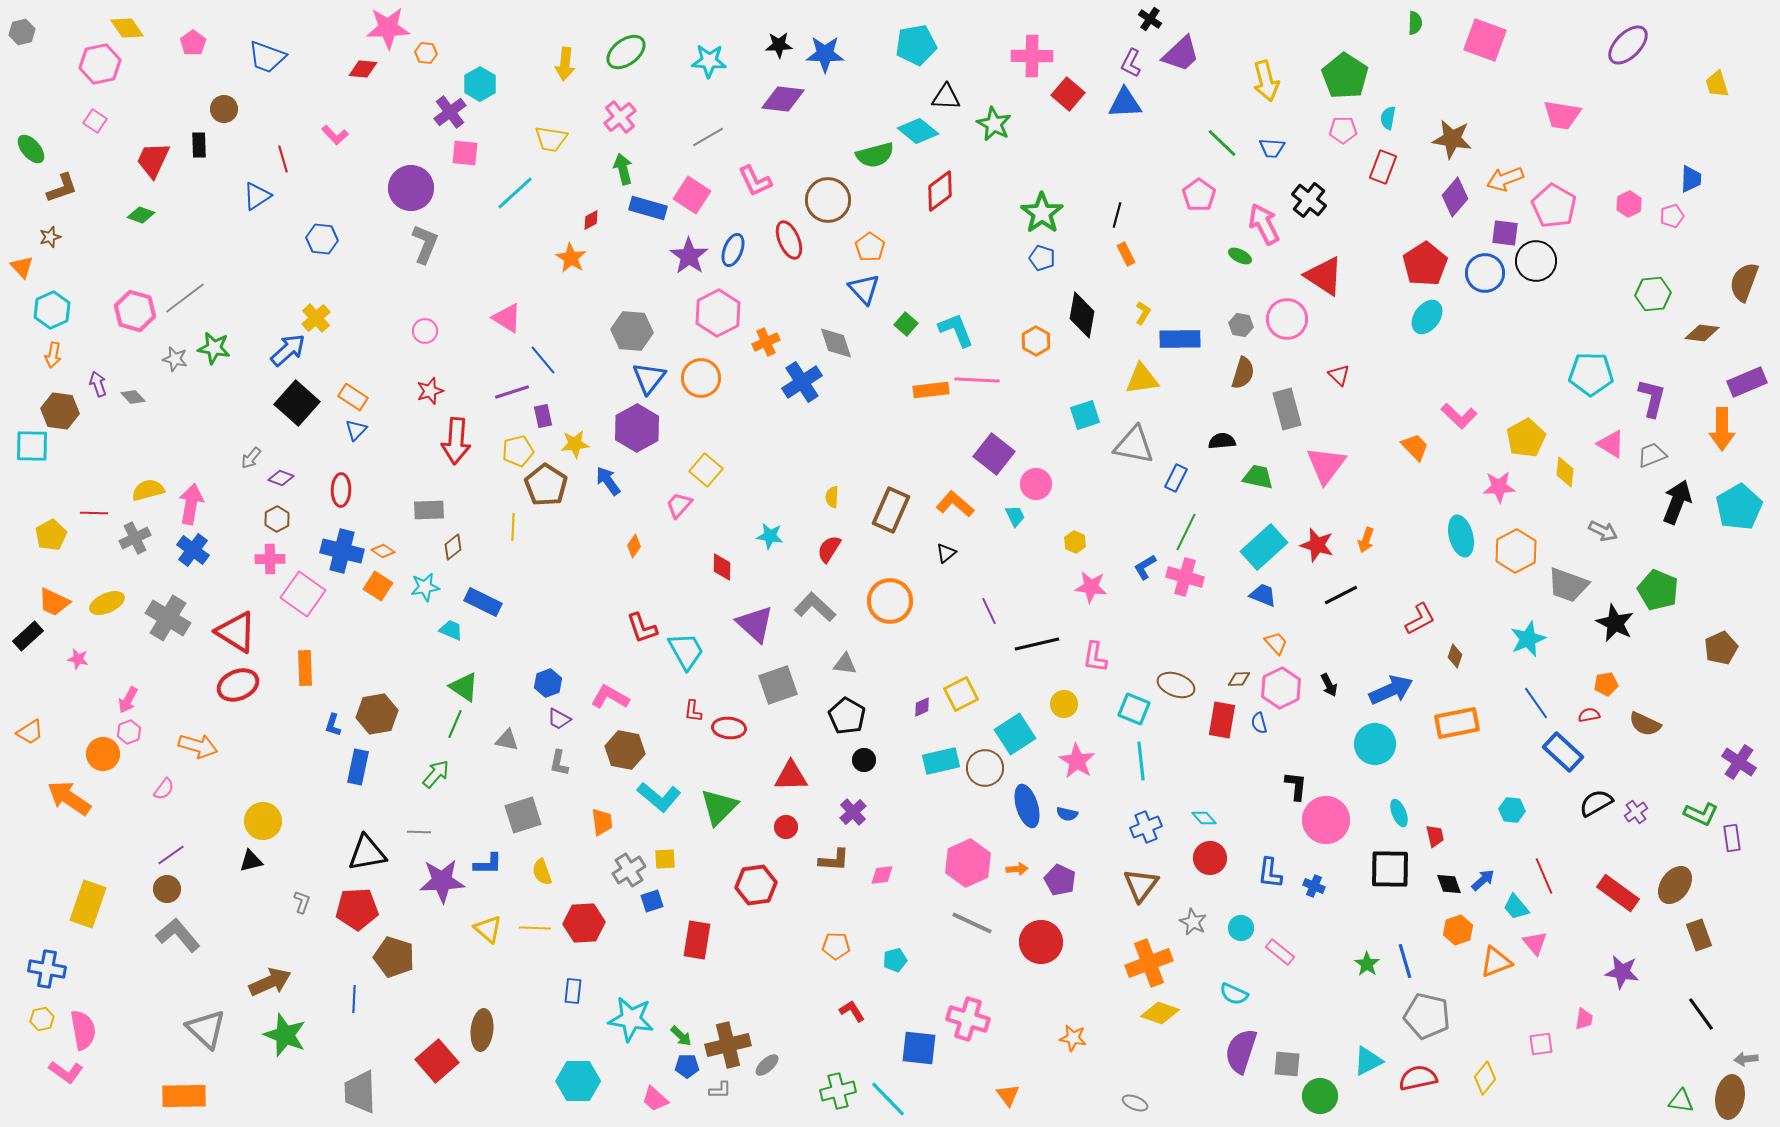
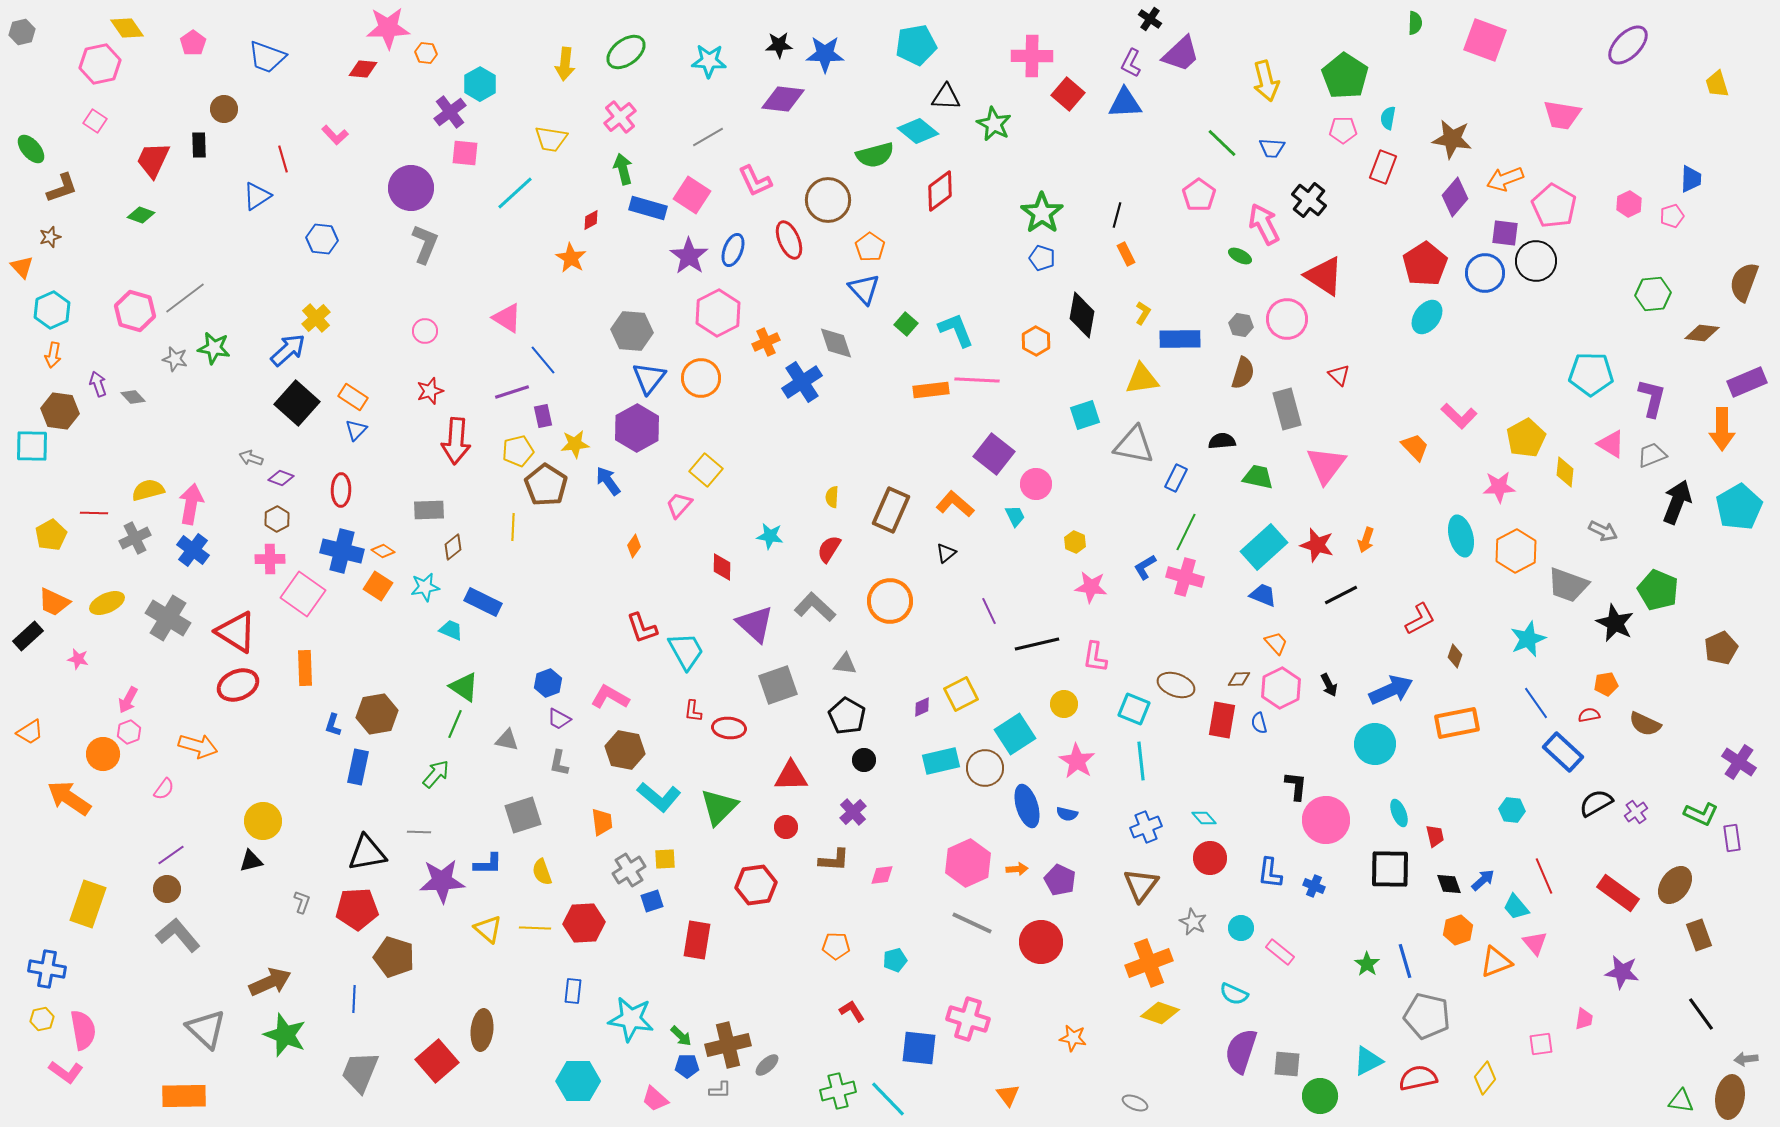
gray arrow at (251, 458): rotated 70 degrees clockwise
gray trapezoid at (360, 1092): moved 20 px up; rotated 24 degrees clockwise
